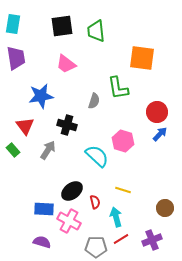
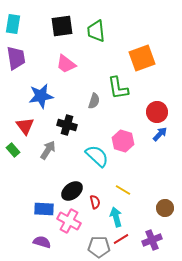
orange square: rotated 28 degrees counterclockwise
yellow line: rotated 14 degrees clockwise
gray pentagon: moved 3 px right
